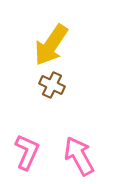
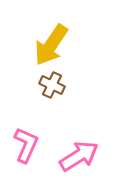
pink L-shape: moved 1 px left, 7 px up
pink arrow: rotated 87 degrees clockwise
